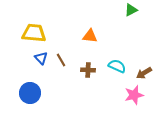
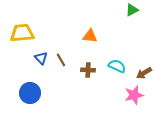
green triangle: moved 1 px right
yellow trapezoid: moved 12 px left; rotated 10 degrees counterclockwise
